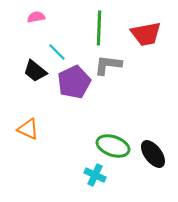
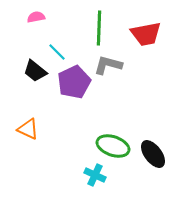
gray L-shape: rotated 8 degrees clockwise
